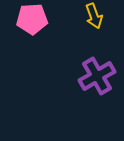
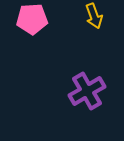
purple cross: moved 10 px left, 15 px down
